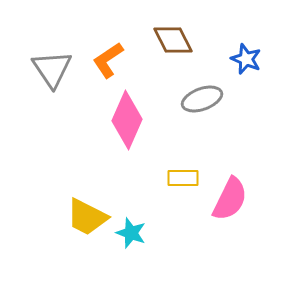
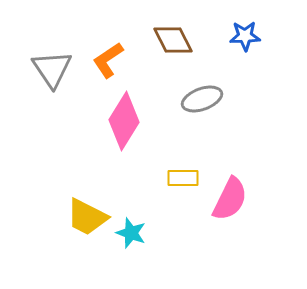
blue star: moved 1 px left, 23 px up; rotated 24 degrees counterclockwise
pink diamond: moved 3 px left, 1 px down; rotated 8 degrees clockwise
